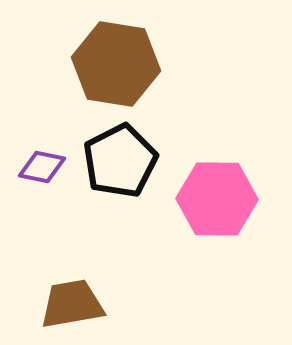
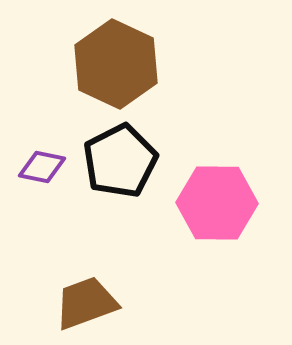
brown hexagon: rotated 16 degrees clockwise
pink hexagon: moved 4 px down
brown trapezoid: moved 14 px right, 1 px up; rotated 10 degrees counterclockwise
